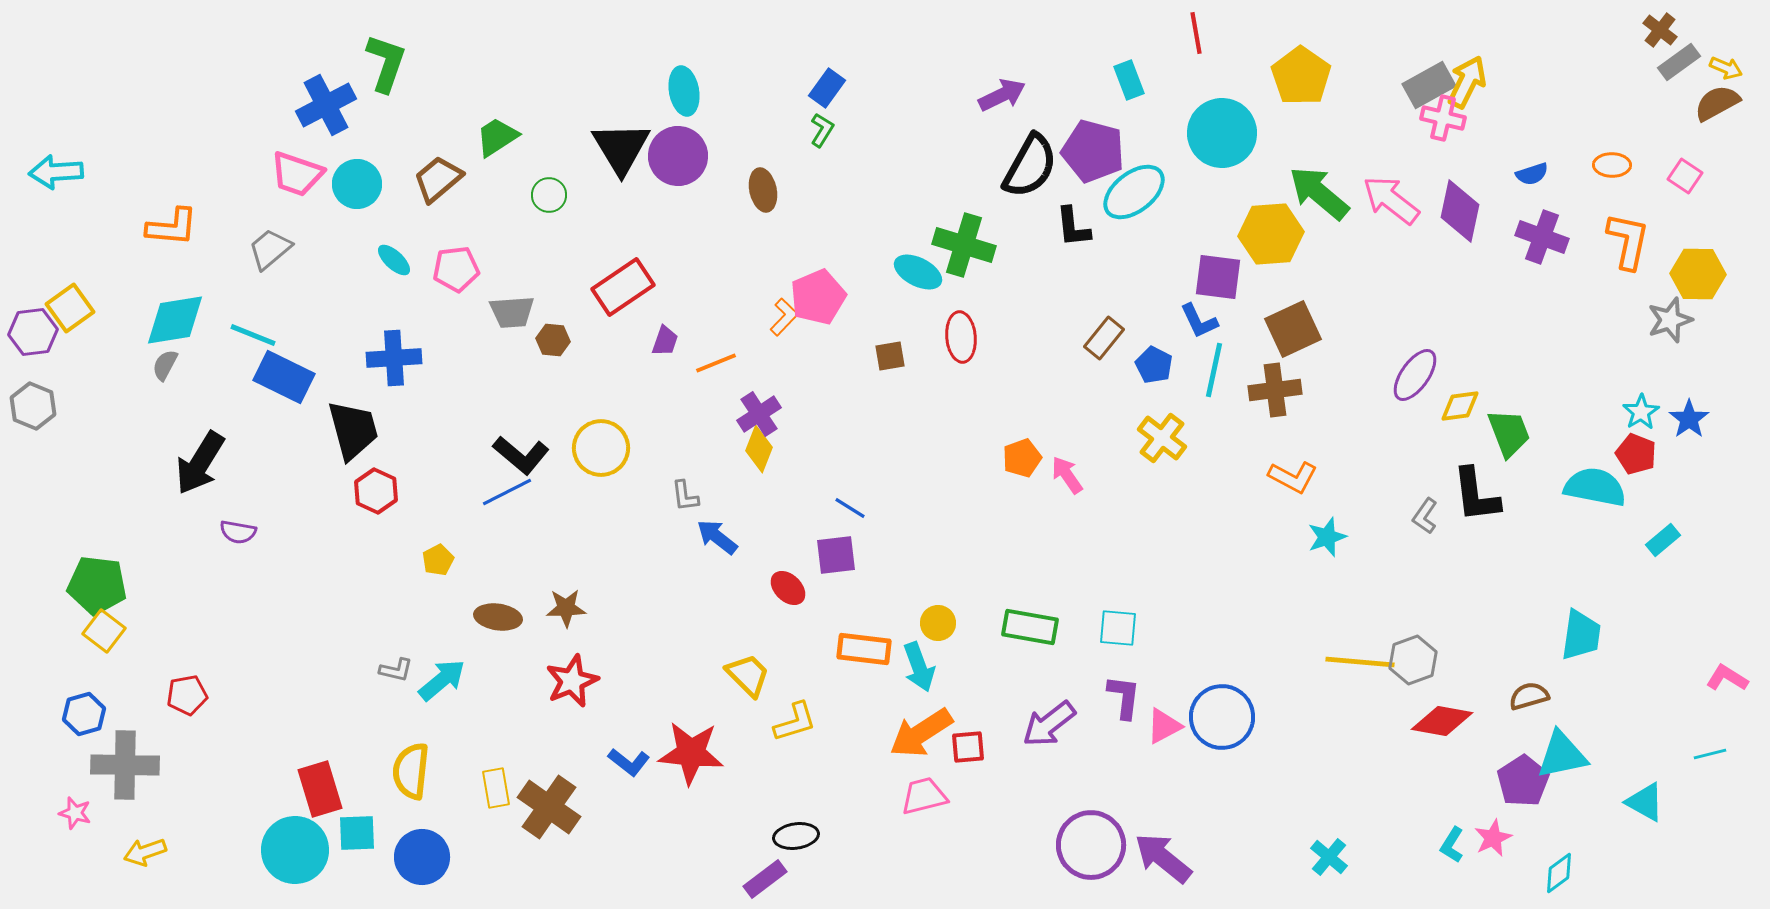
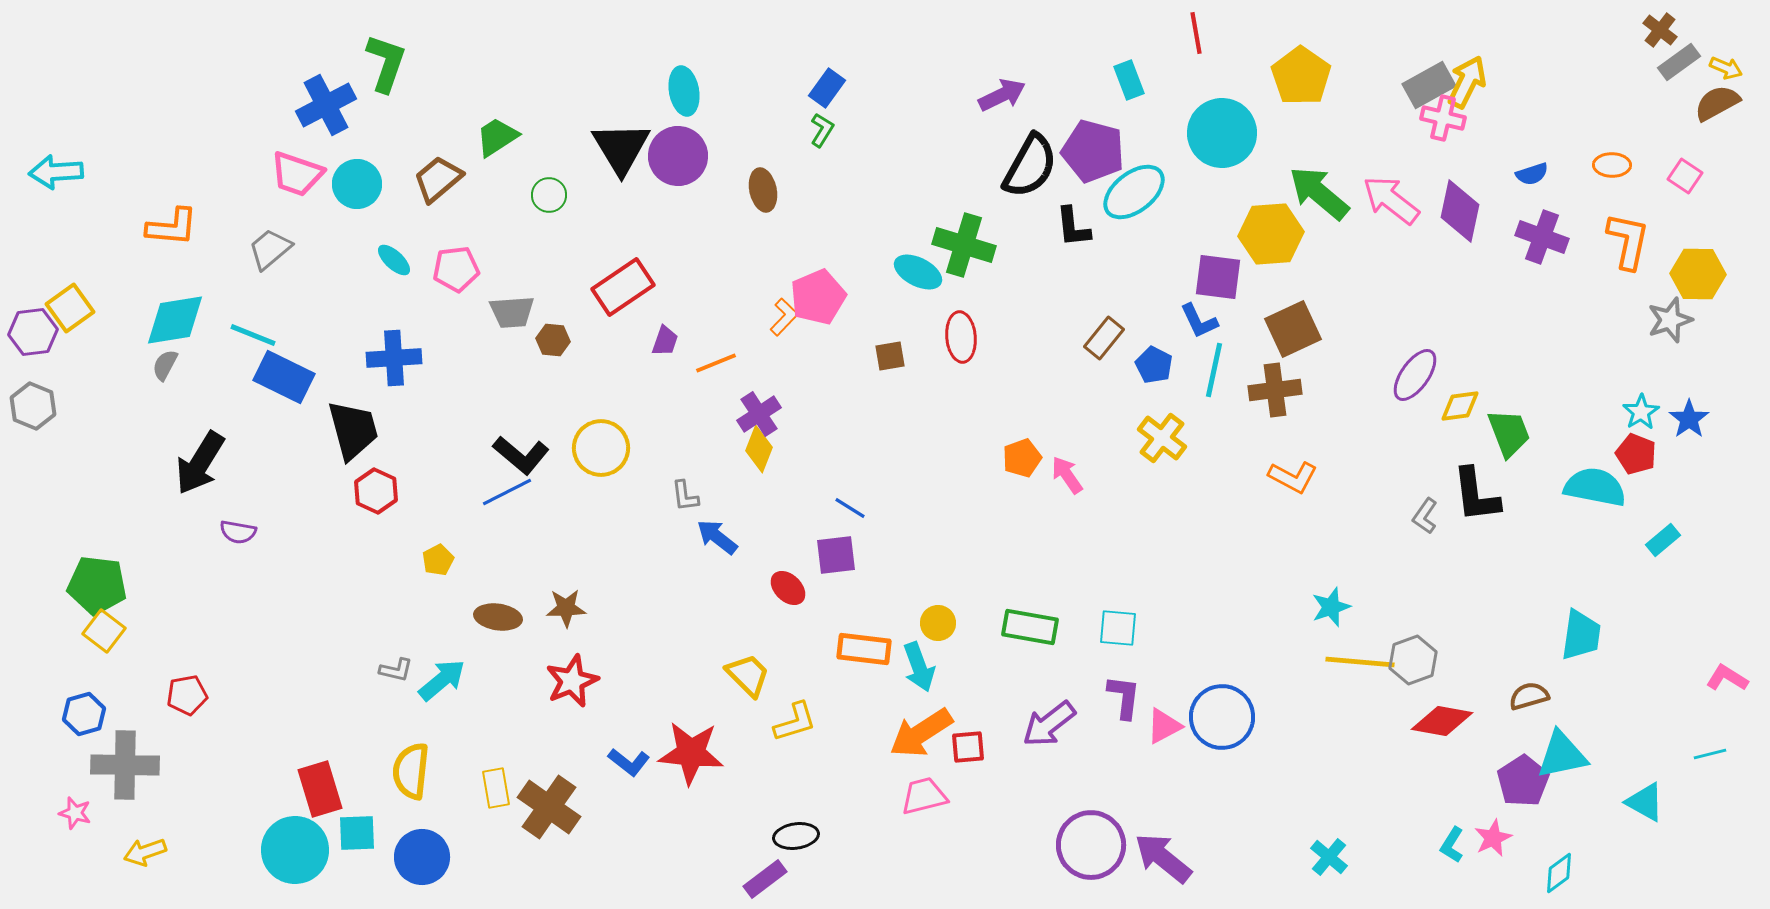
cyan star at (1327, 537): moved 4 px right, 70 px down
